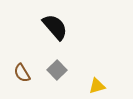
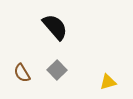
yellow triangle: moved 11 px right, 4 px up
